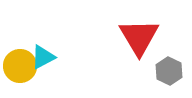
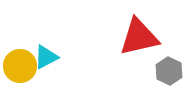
red triangle: rotated 48 degrees clockwise
cyan triangle: moved 3 px right
